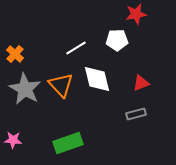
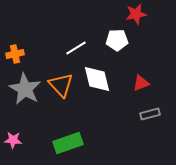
orange cross: rotated 36 degrees clockwise
gray rectangle: moved 14 px right
